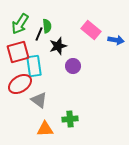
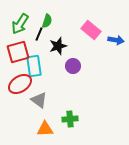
green semicircle: moved 5 px up; rotated 24 degrees clockwise
